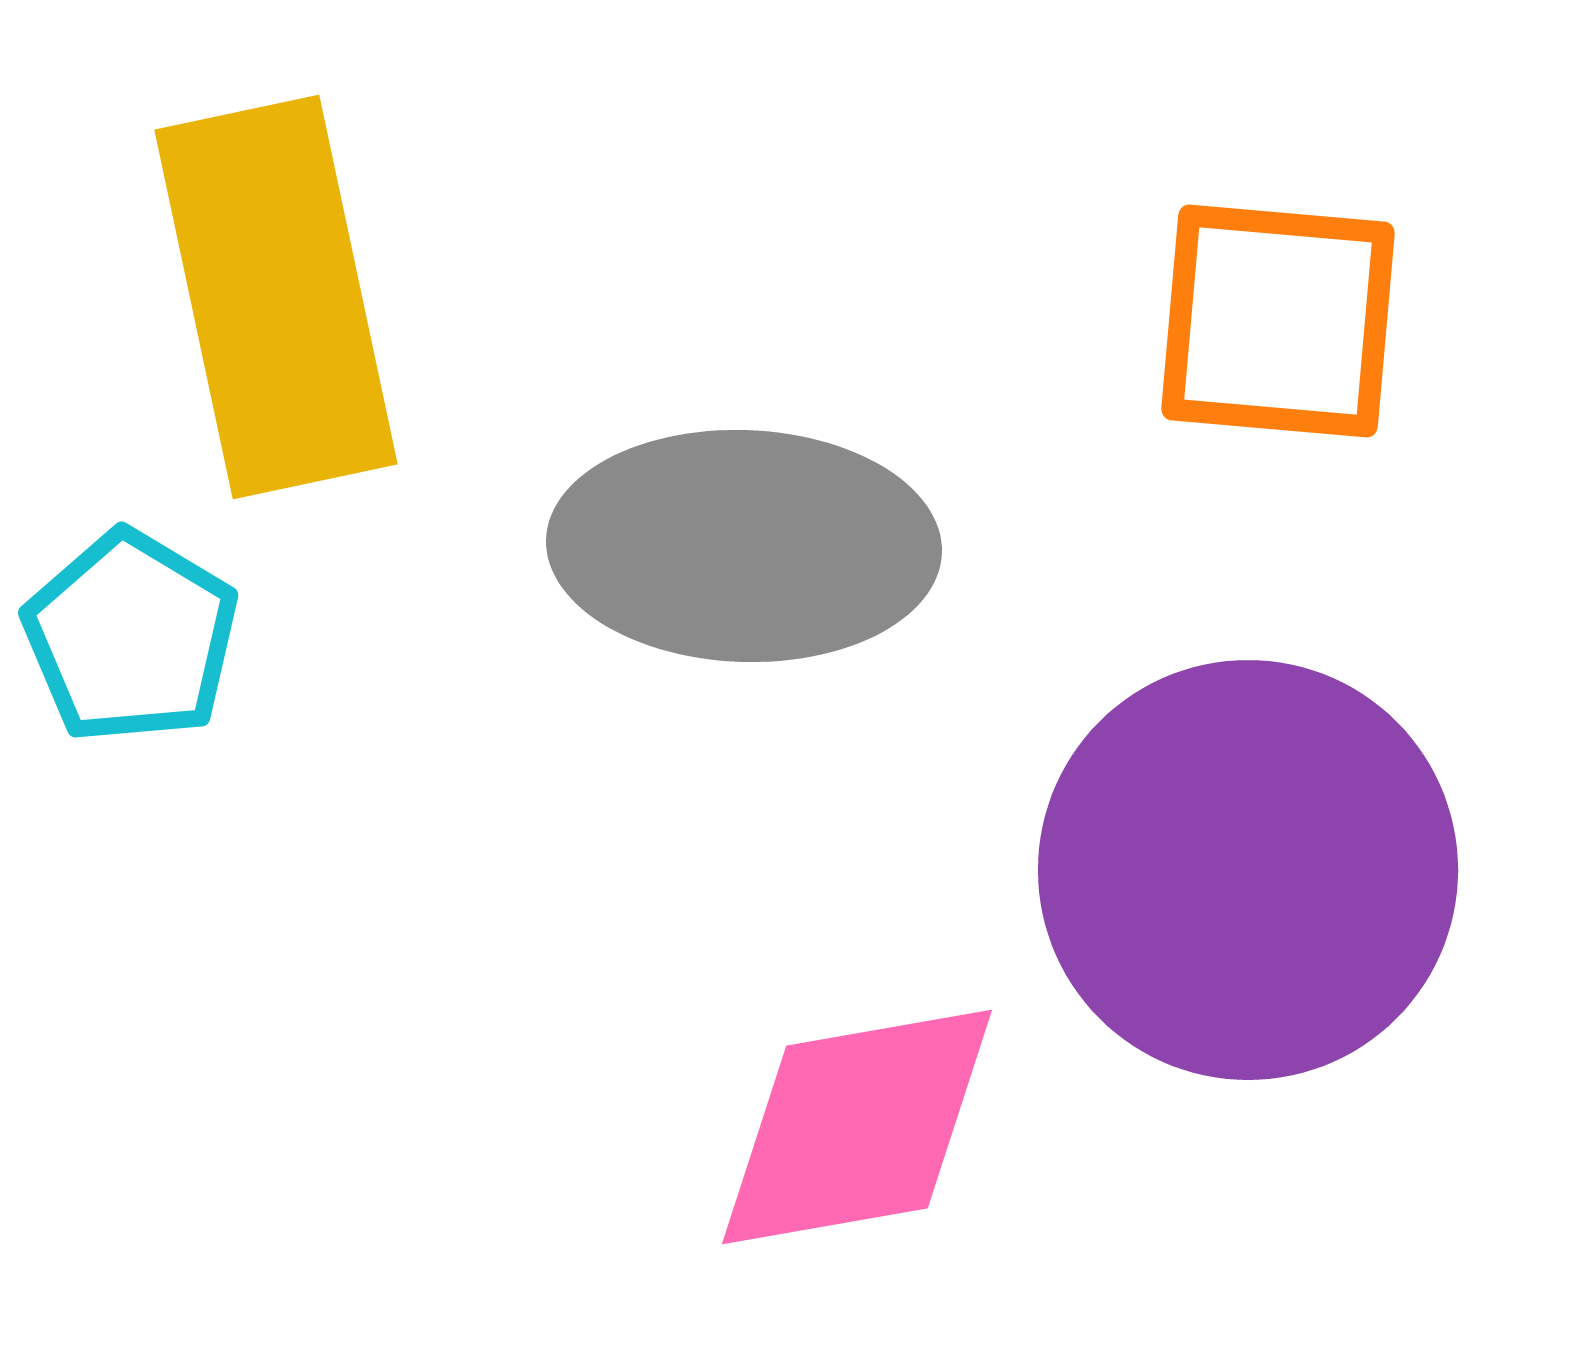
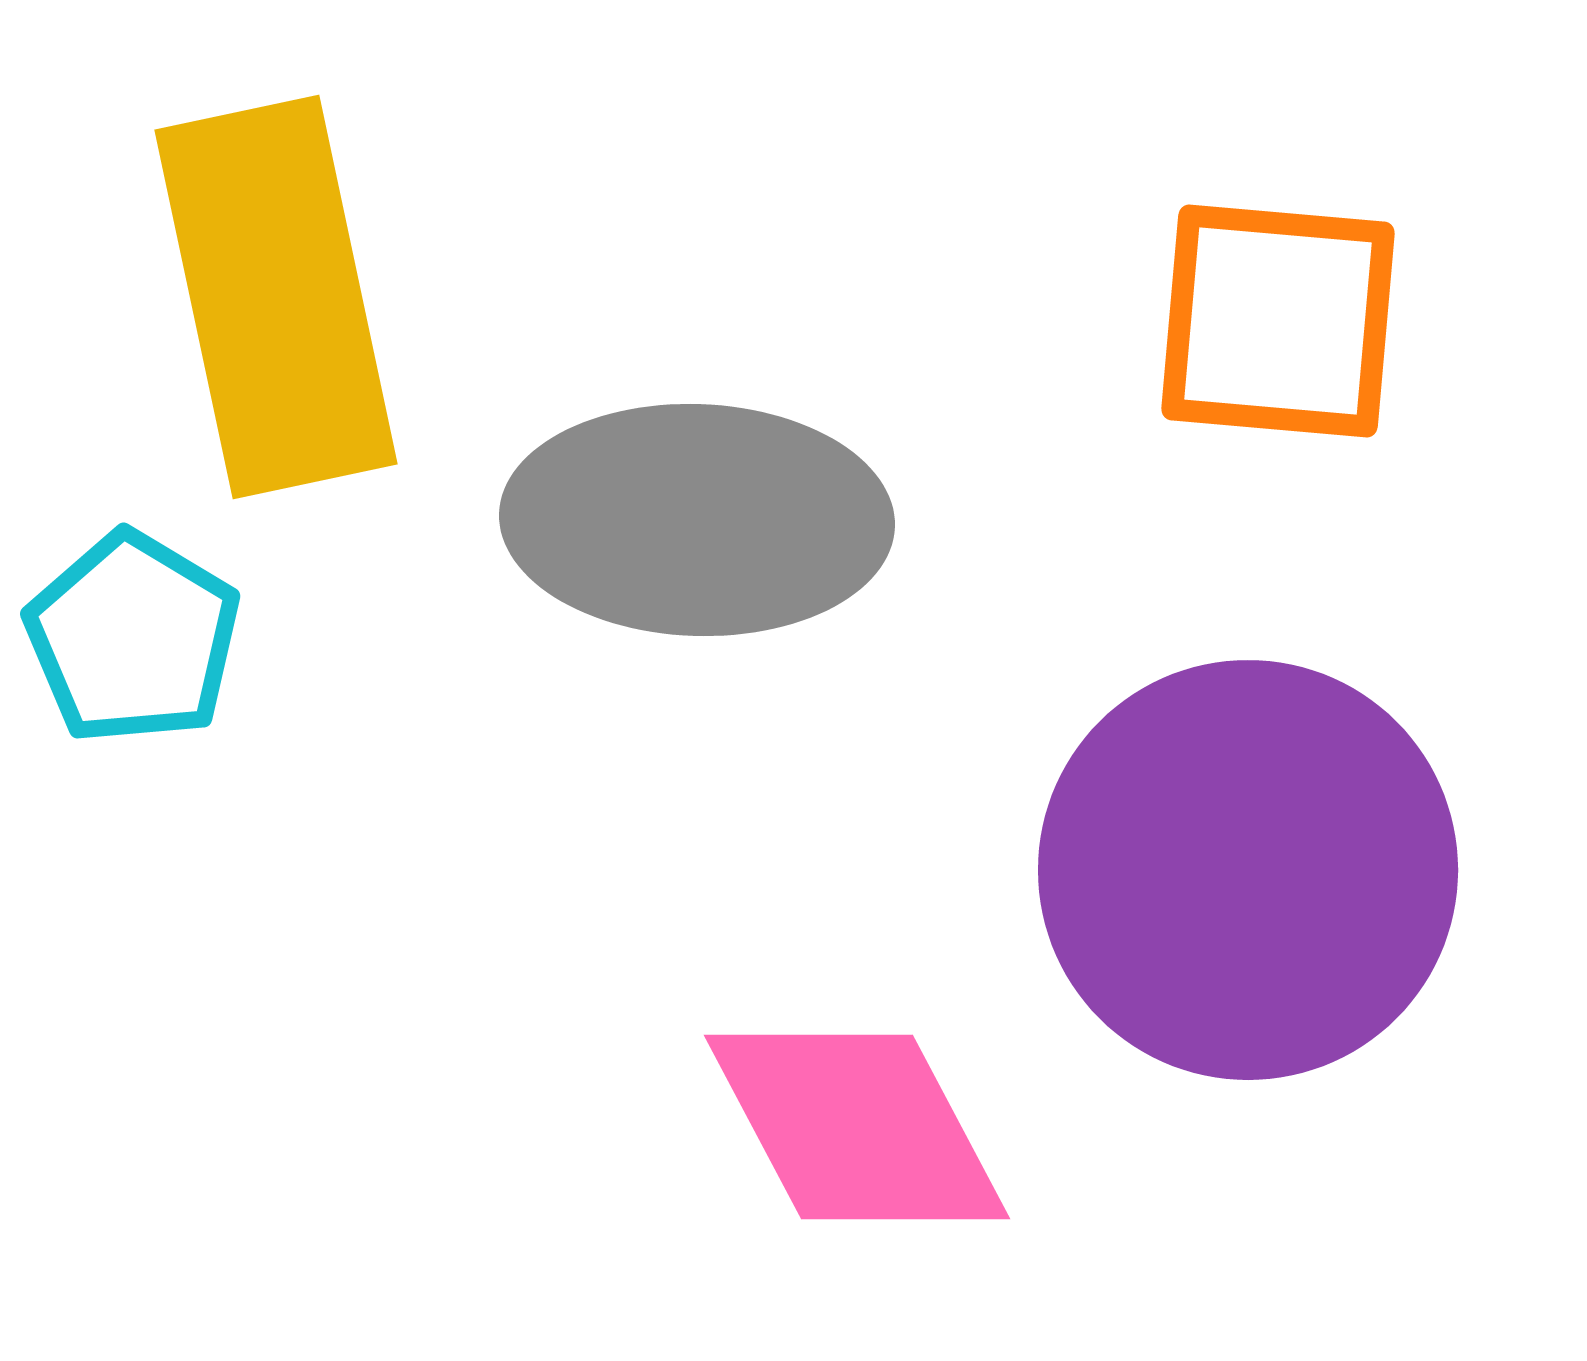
gray ellipse: moved 47 px left, 26 px up
cyan pentagon: moved 2 px right, 1 px down
pink diamond: rotated 72 degrees clockwise
